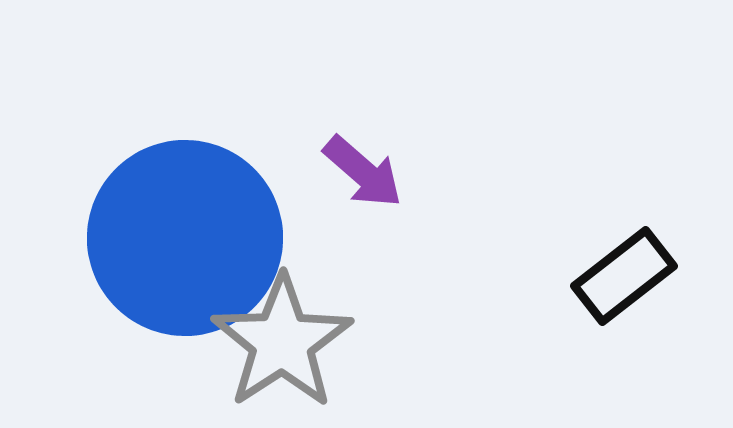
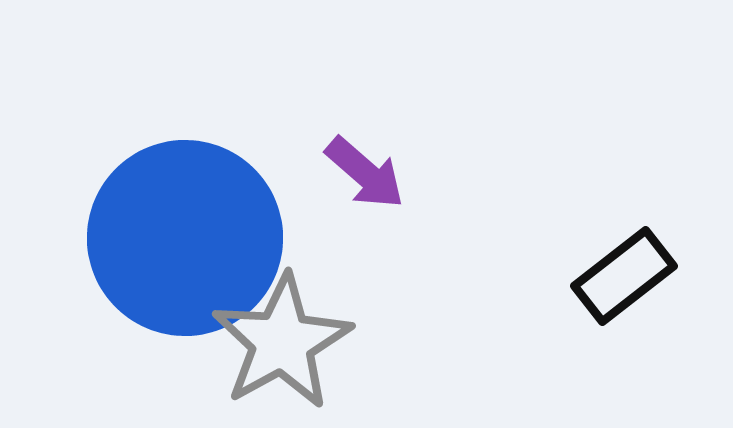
purple arrow: moved 2 px right, 1 px down
gray star: rotated 4 degrees clockwise
